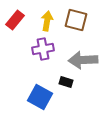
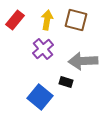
yellow arrow: moved 1 px up
purple cross: rotated 30 degrees counterclockwise
gray arrow: moved 1 px down
blue square: rotated 10 degrees clockwise
